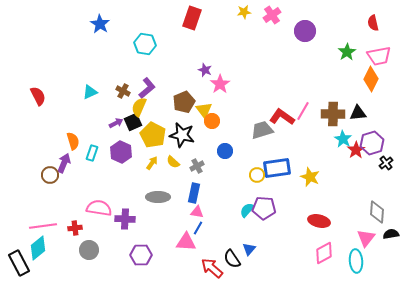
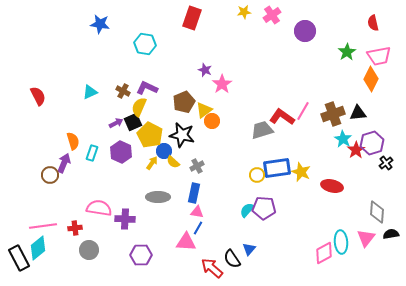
blue star at (100, 24): rotated 24 degrees counterclockwise
pink star at (220, 84): moved 2 px right
purple L-shape at (147, 88): rotated 115 degrees counterclockwise
yellow triangle at (204, 110): rotated 30 degrees clockwise
brown cross at (333, 114): rotated 20 degrees counterclockwise
yellow pentagon at (153, 135): moved 3 px left
blue circle at (225, 151): moved 61 px left
yellow star at (310, 177): moved 9 px left, 5 px up
red ellipse at (319, 221): moved 13 px right, 35 px up
cyan ellipse at (356, 261): moved 15 px left, 19 px up
black rectangle at (19, 263): moved 5 px up
